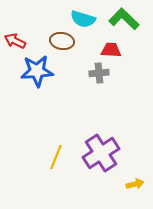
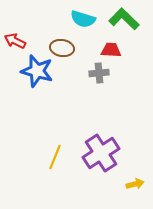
brown ellipse: moved 7 px down
blue star: rotated 20 degrees clockwise
yellow line: moved 1 px left
